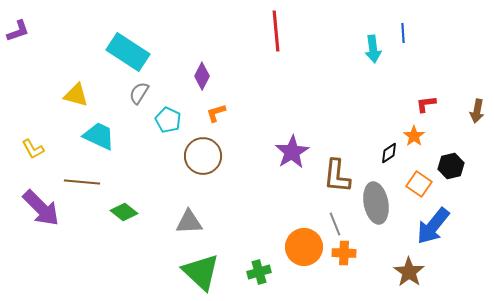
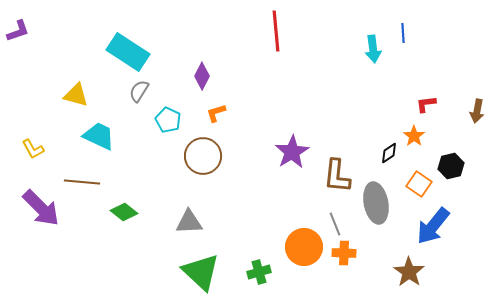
gray semicircle: moved 2 px up
